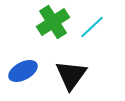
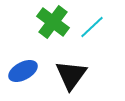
green cross: rotated 20 degrees counterclockwise
